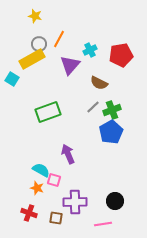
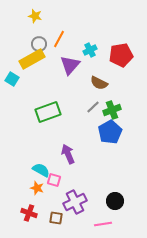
blue pentagon: moved 1 px left
purple cross: rotated 25 degrees counterclockwise
